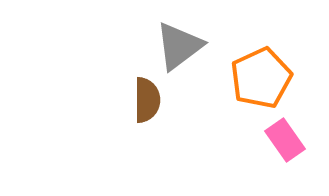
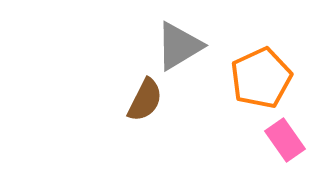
gray triangle: rotated 6 degrees clockwise
brown semicircle: moved 2 px left; rotated 27 degrees clockwise
